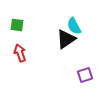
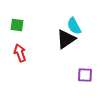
purple square: rotated 21 degrees clockwise
